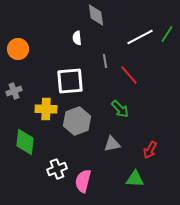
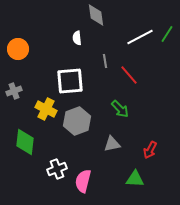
yellow cross: rotated 25 degrees clockwise
